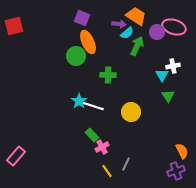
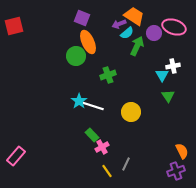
orange trapezoid: moved 2 px left
purple arrow: rotated 152 degrees clockwise
purple circle: moved 3 px left, 1 px down
green cross: rotated 21 degrees counterclockwise
